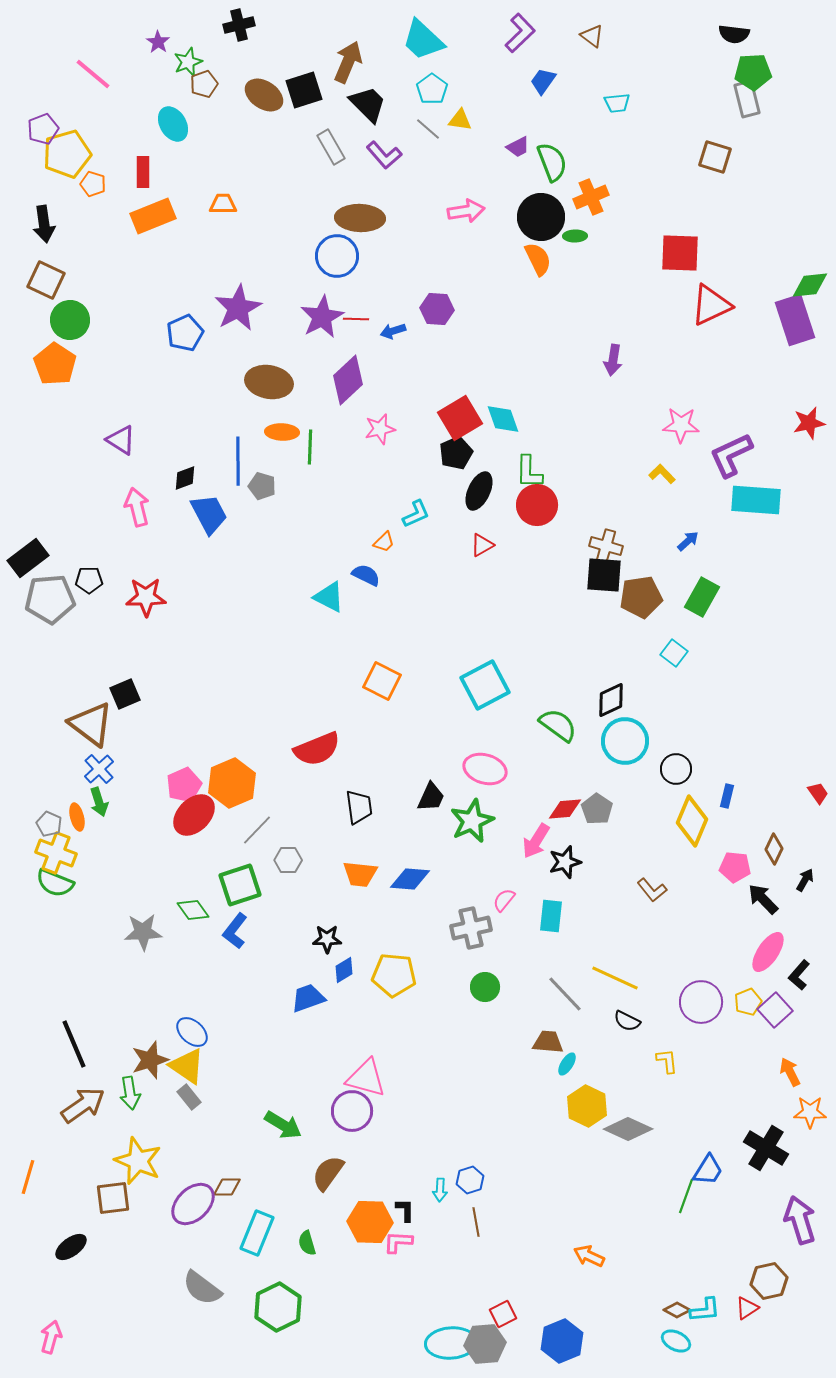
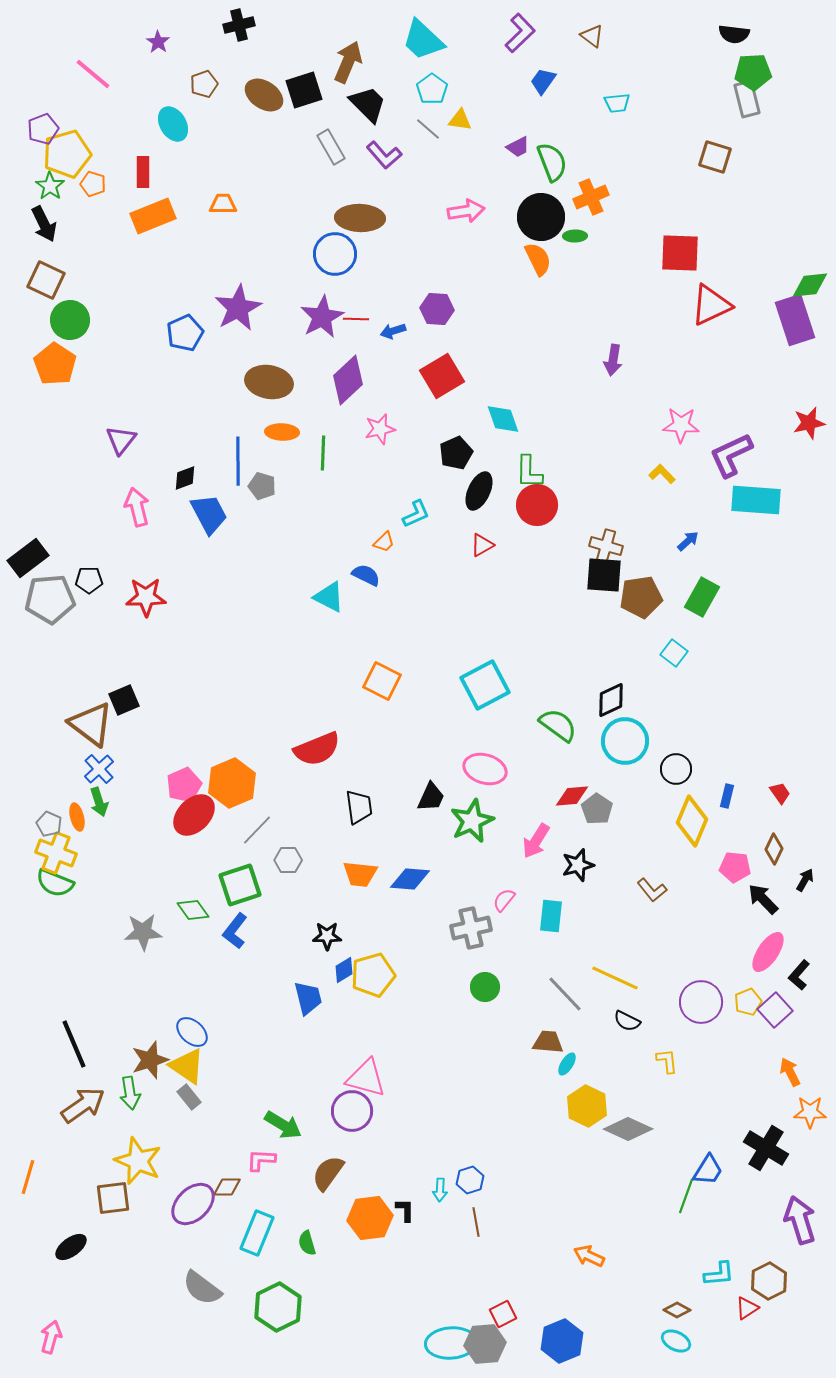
green star at (188, 62): moved 138 px left, 124 px down; rotated 16 degrees counterclockwise
black arrow at (44, 224): rotated 18 degrees counterclockwise
blue circle at (337, 256): moved 2 px left, 2 px up
red square at (460, 418): moved 18 px left, 42 px up
purple triangle at (121, 440): rotated 36 degrees clockwise
green line at (310, 447): moved 13 px right, 6 px down
black square at (125, 694): moved 1 px left, 6 px down
red trapezoid at (818, 793): moved 38 px left
red diamond at (565, 809): moved 7 px right, 13 px up
black star at (565, 862): moved 13 px right, 3 px down
black star at (327, 939): moved 3 px up
yellow pentagon at (394, 975): moved 21 px left; rotated 21 degrees counterclockwise
blue trapezoid at (308, 998): rotated 96 degrees clockwise
orange hexagon at (370, 1222): moved 4 px up; rotated 9 degrees counterclockwise
pink L-shape at (398, 1242): moved 137 px left, 82 px up
brown hexagon at (769, 1281): rotated 15 degrees counterclockwise
cyan L-shape at (705, 1310): moved 14 px right, 36 px up
